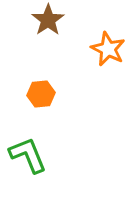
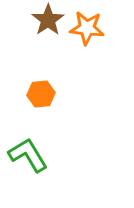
orange star: moved 21 px left, 21 px up; rotated 20 degrees counterclockwise
green L-shape: rotated 9 degrees counterclockwise
